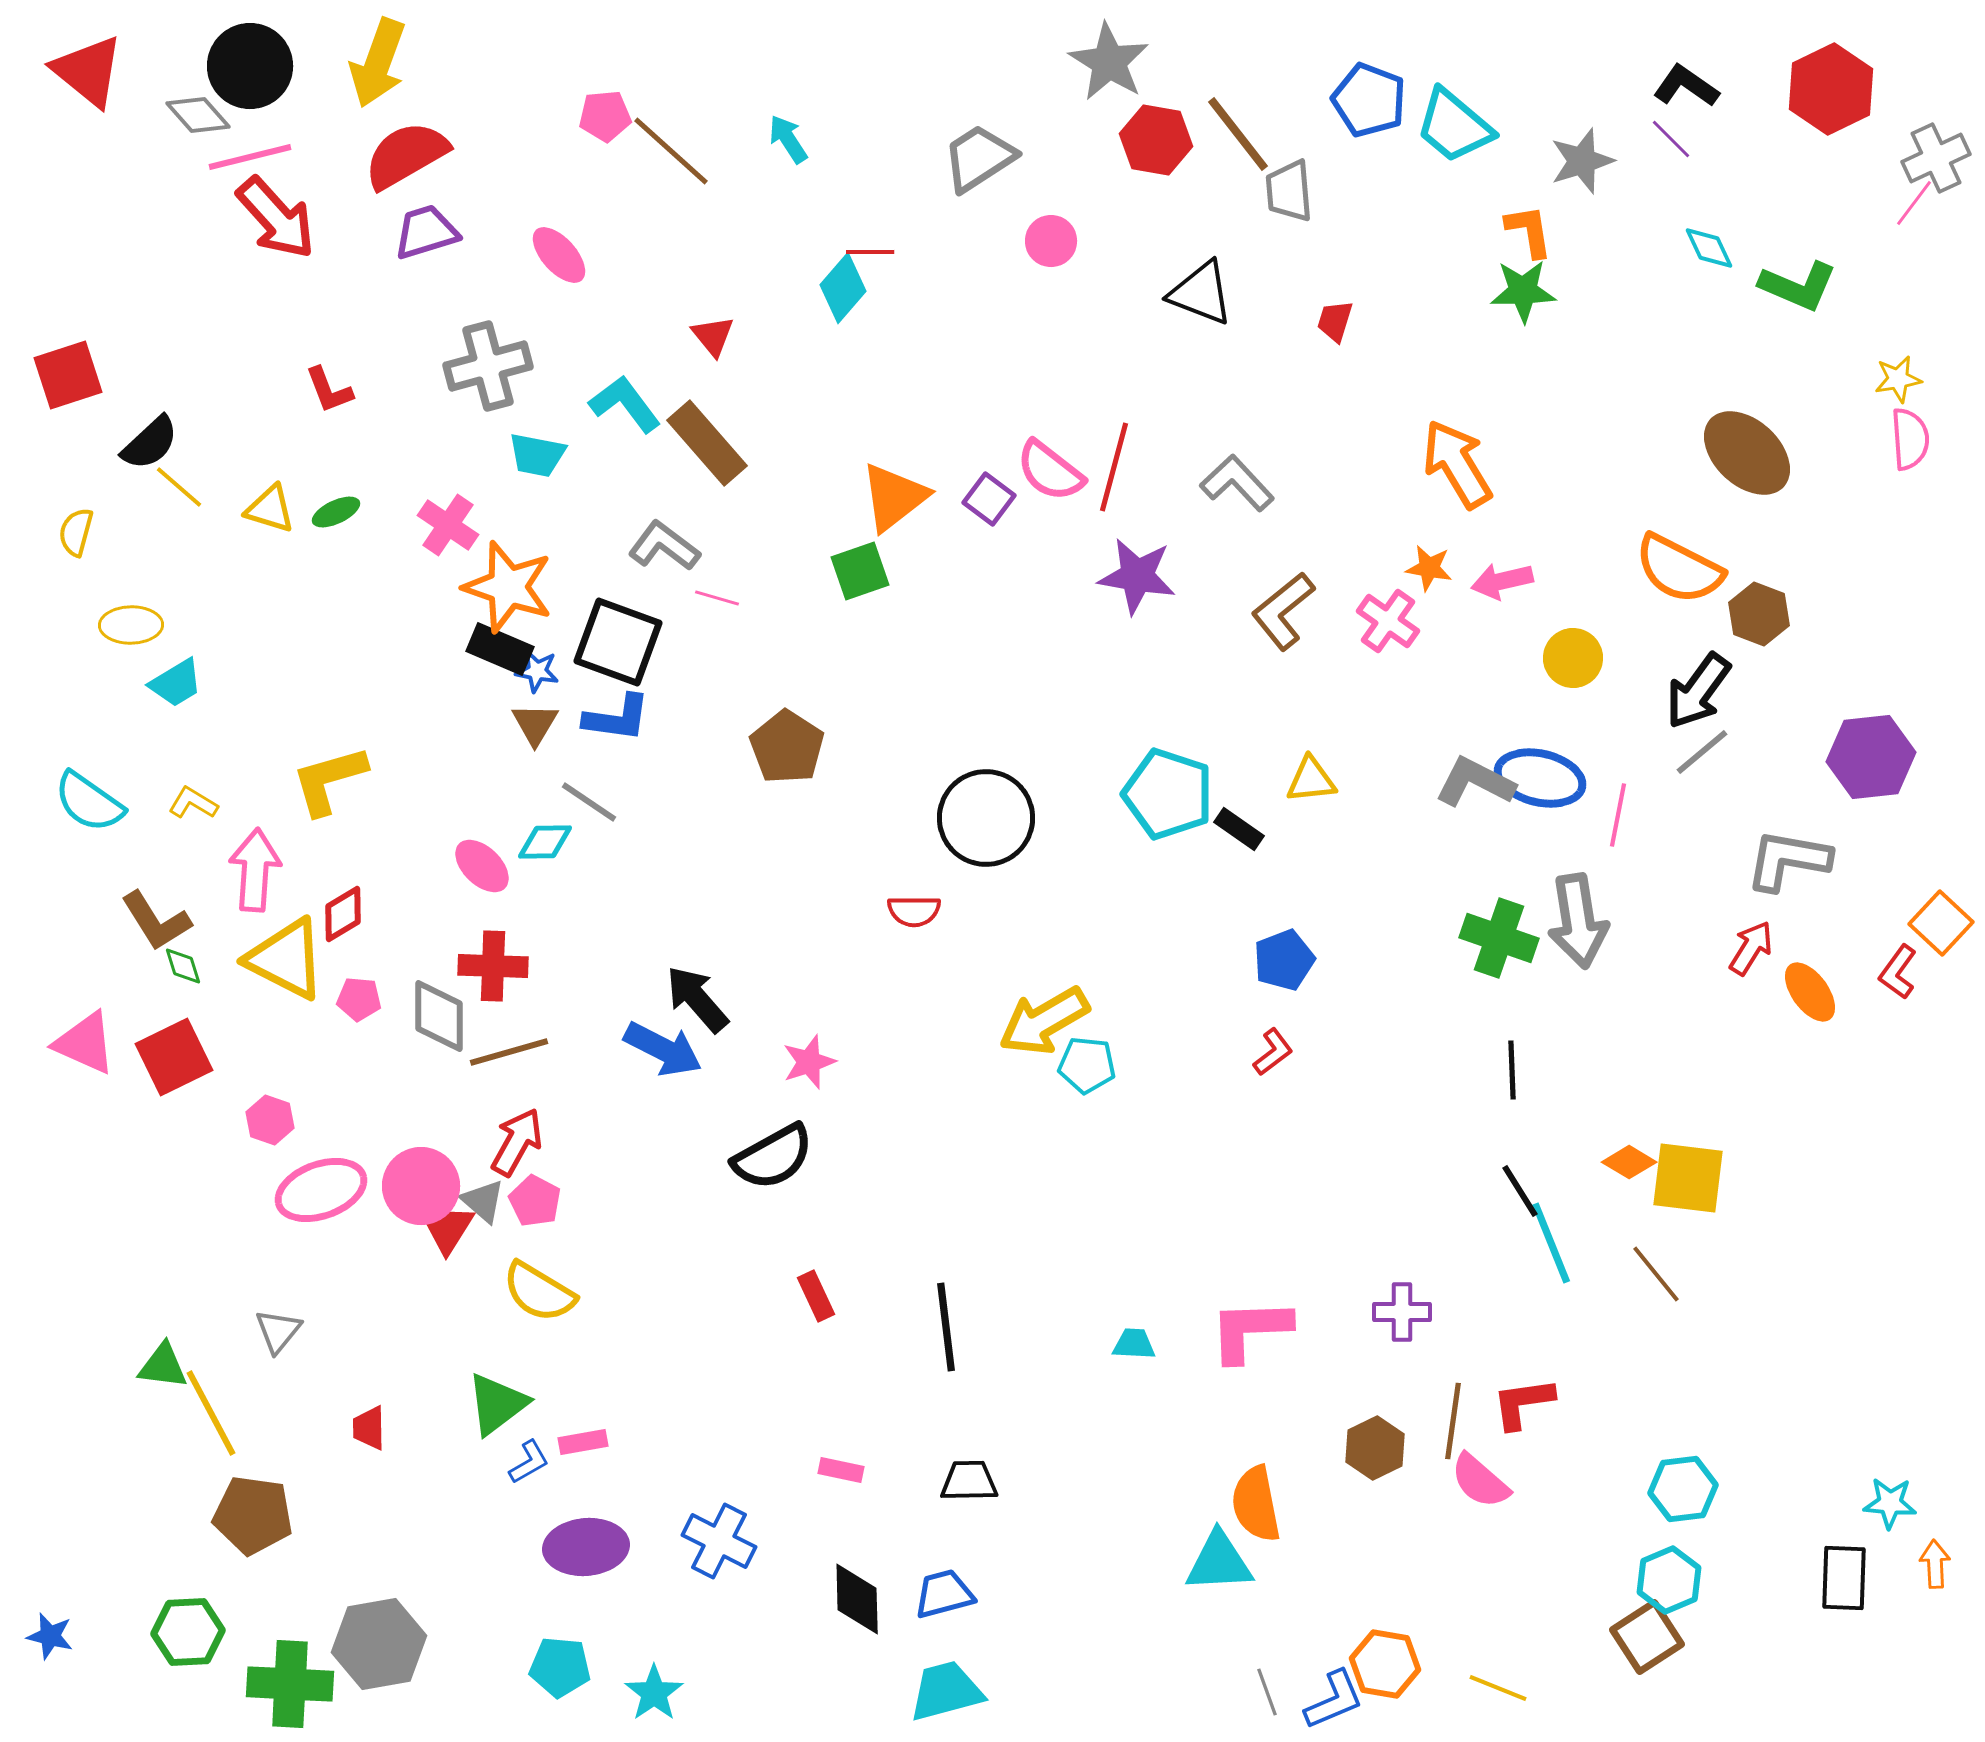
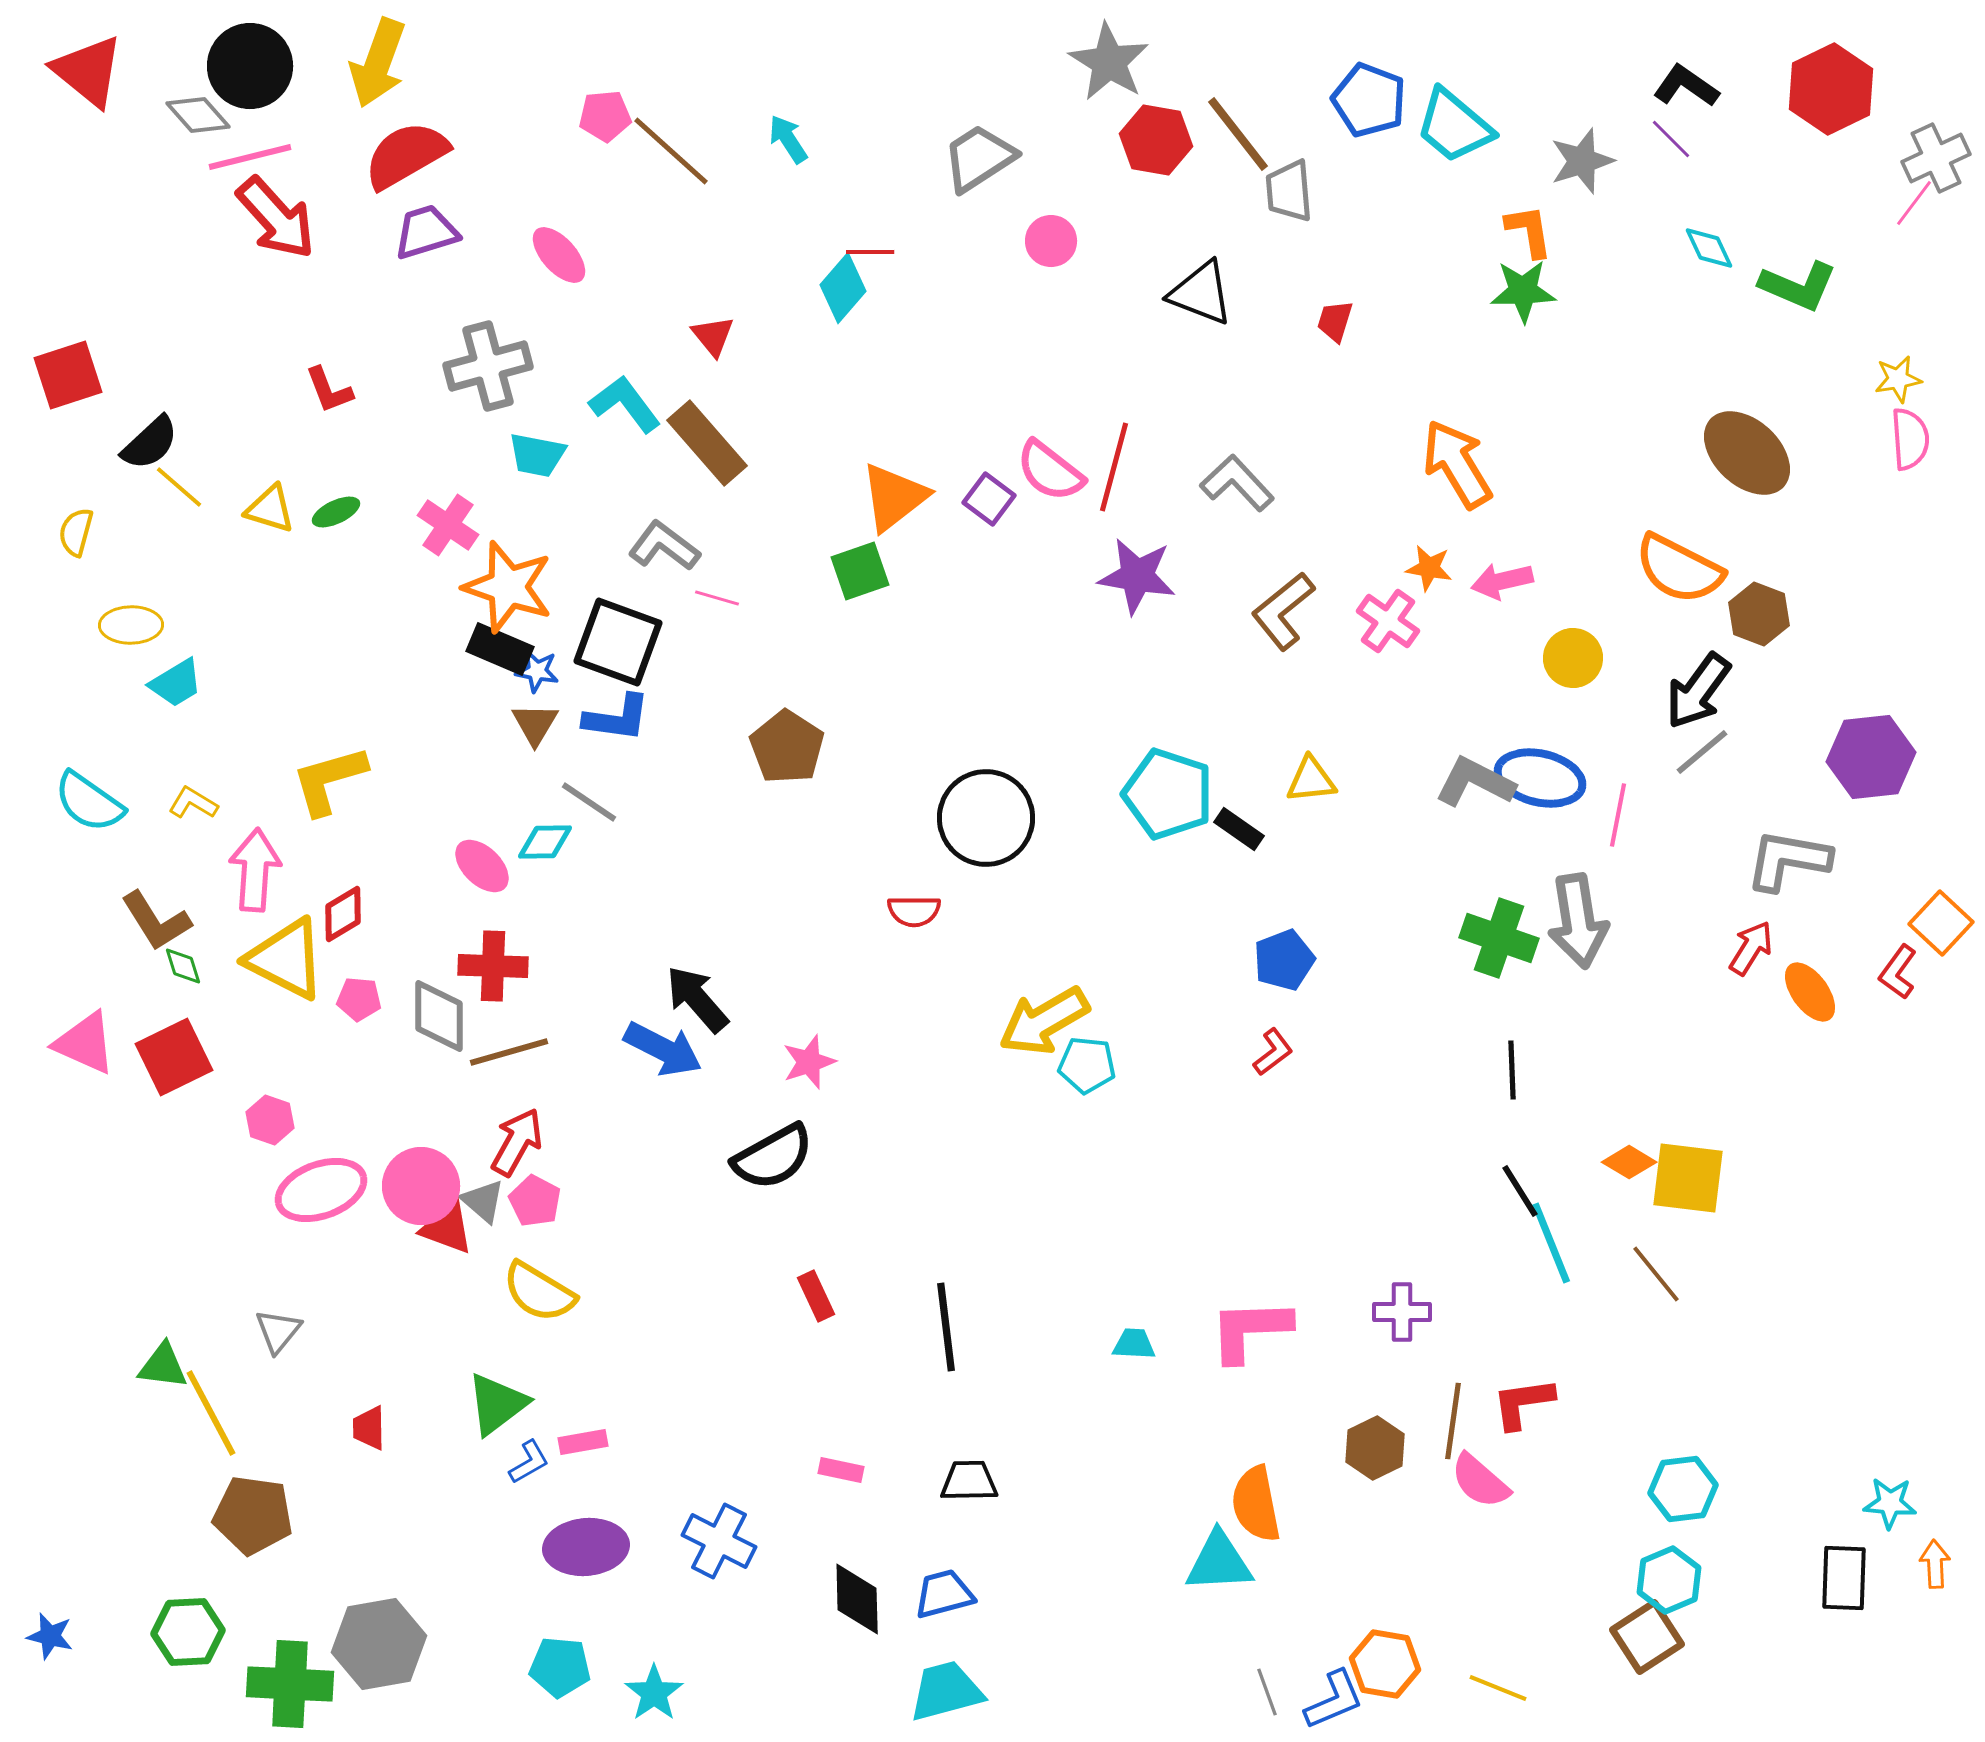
red triangle at (447, 1228): rotated 42 degrees counterclockwise
